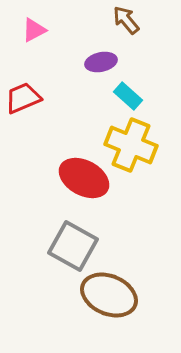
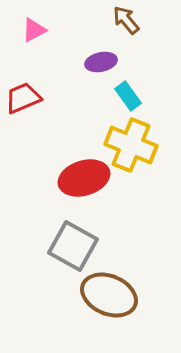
cyan rectangle: rotated 12 degrees clockwise
red ellipse: rotated 45 degrees counterclockwise
